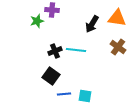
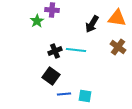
green star: rotated 16 degrees counterclockwise
